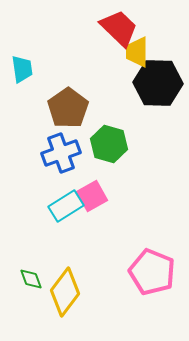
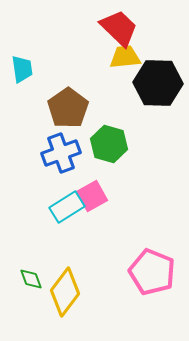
yellow trapezoid: moved 12 px left, 5 px down; rotated 84 degrees clockwise
cyan rectangle: moved 1 px right, 1 px down
